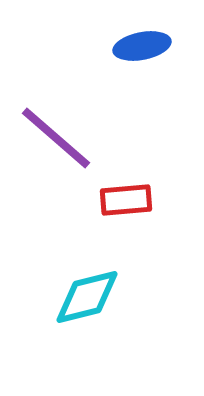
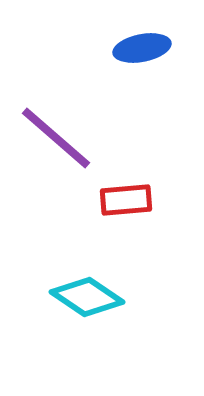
blue ellipse: moved 2 px down
cyan diamond: rotated 48 degrees clockwise
